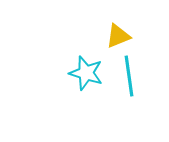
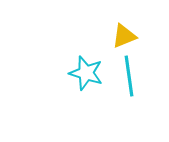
yellow triangle: moved 6 px right
